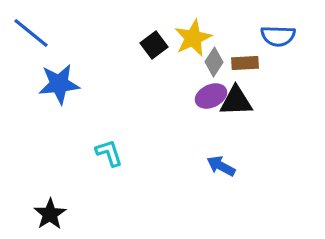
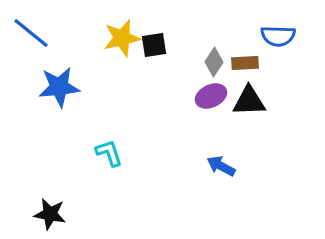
yellow star: moved 71 px left; rotated 12 degrees clockwise
black square: rotated 28 degrees clockwise
blue star: moved 3 px down
black triangle: moved 13 px right
black star: rotated 28 degrees counterclockwise
